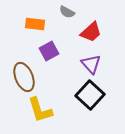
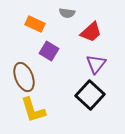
gray semicircle: moved 1 px down; rotated 21 degrees counterclockwise
orange rectangle: rotated 18 degrees clockwise
purple square: rotated 30 degrees counterclockwise
purple triangle: moved 5 px right; rotated 20 degrees clockwise
yellow L-shape: moved 7 px left
